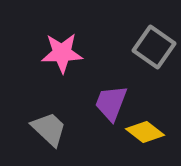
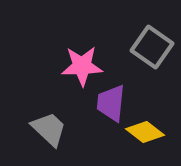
gray square: moved 2 px left
pink star: moved 20 px right, 13 px down
purple trapezoid: rotated 15 degrees counterclockwise
